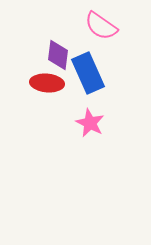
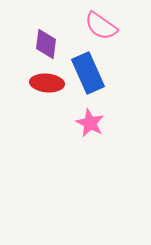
purple diamond: moved 12 px left, 11 px up
